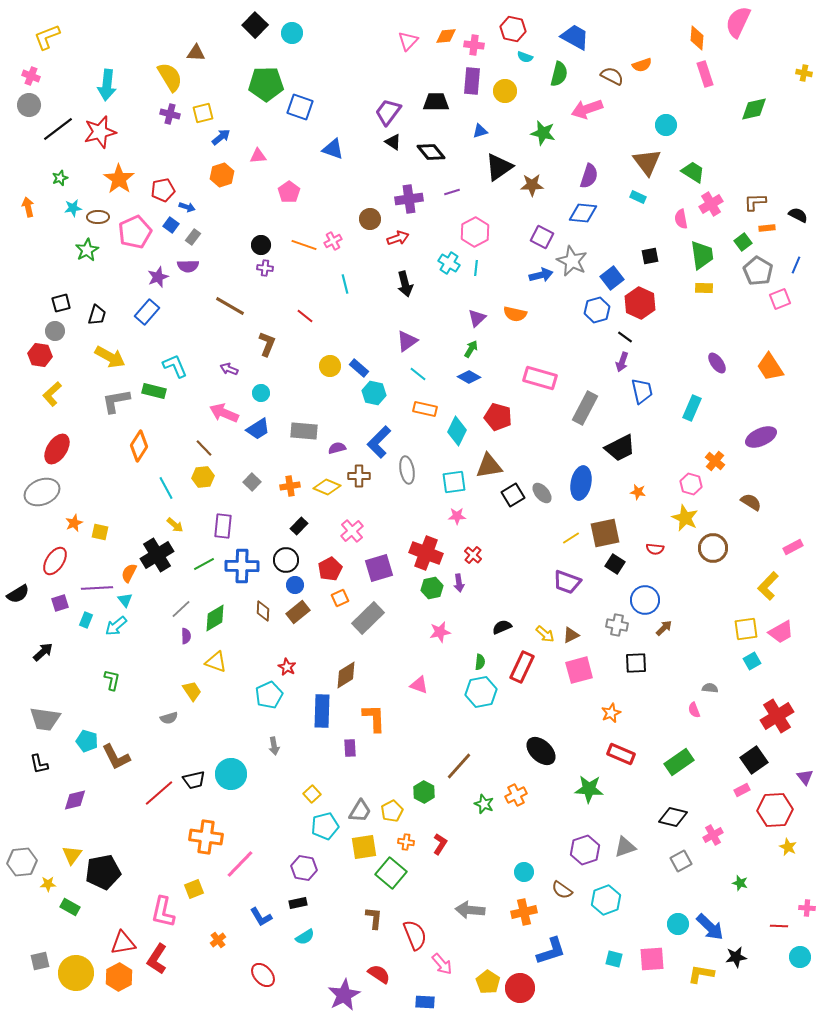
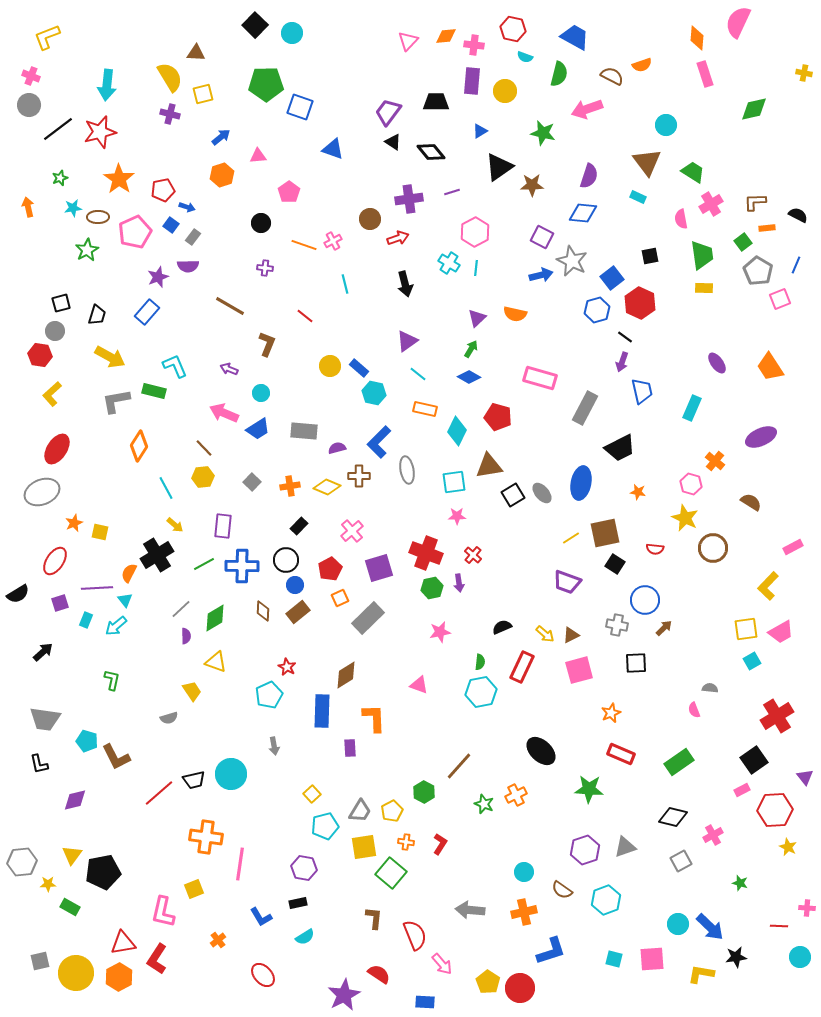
yellow square at (203, 113): moved 19 px up
blue triangle at (480, 131): rotated 14 degrees counterclockwise
black circle at (261, 245): moved 22 px up
pink line at (240, 864): rotated 36 degrees counterclockwise
